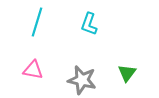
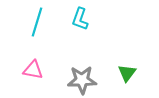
cyan L-shape: moved 9 px left, 5 px up
gray star: rotated 16 degrees counterclockwise
